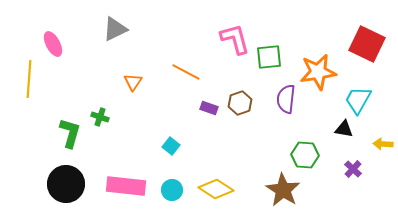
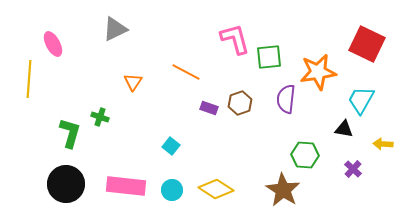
cyan trapezoid: moved 3 px right
